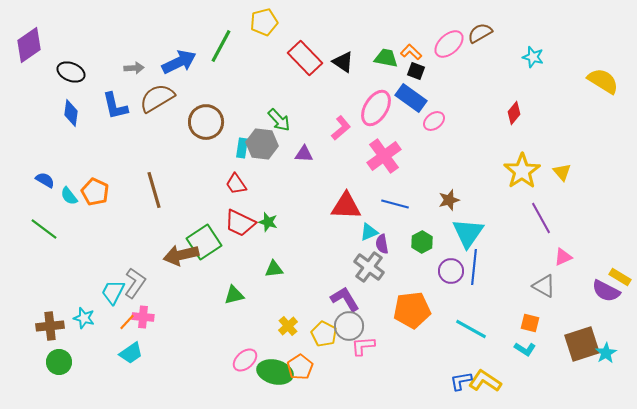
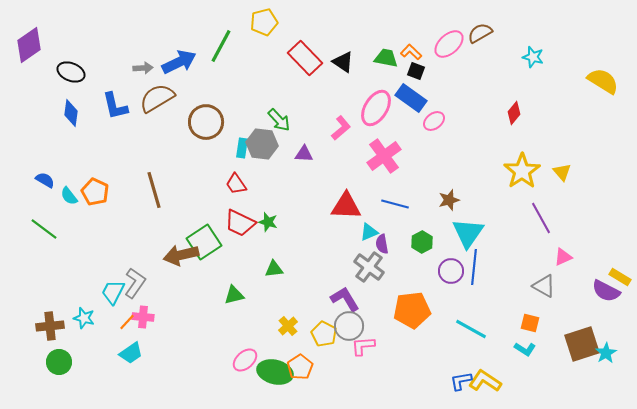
gray arrow at (134, 68): moved 9 px right
